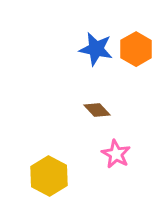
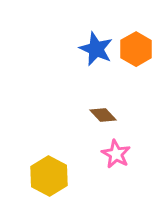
blue star: rotated 12 degrees clockwise
brown diamond: moved 6 px right, 5 px down
